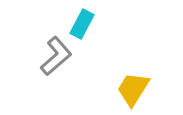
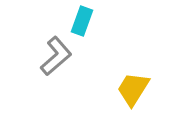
cyan rectangle: moved 3 px up; rotated 8 degrees counterclockwise
